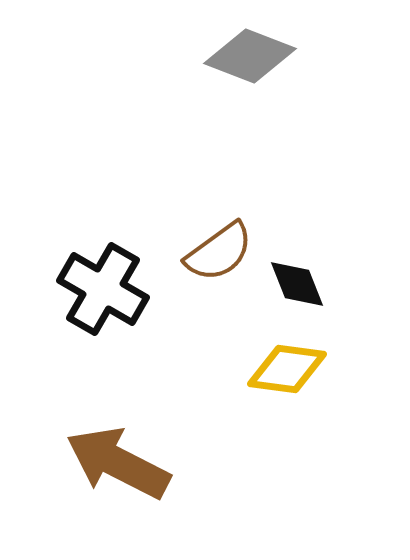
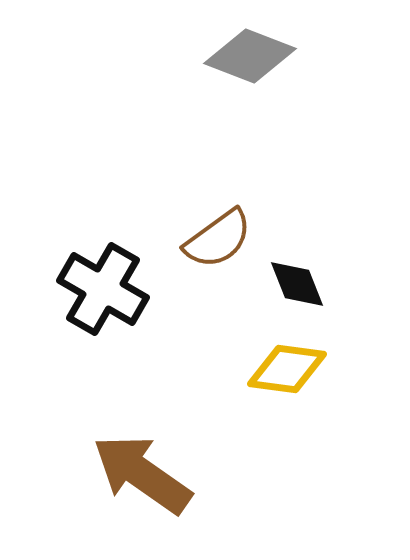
brown semicircle: moved 1 px left, 13 px up
brown arrow: moved 24 px right, 11 px down; rotated 8 degrees clockwise
